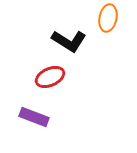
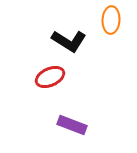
orange ellipse: moved 3 px right, 2 px down; rotated 8 degrees counterclockwise
purple rectangle: moved 38 px right, 8 px down
